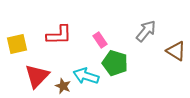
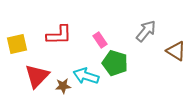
brown star: rotated 28 degrees counterclockwise
